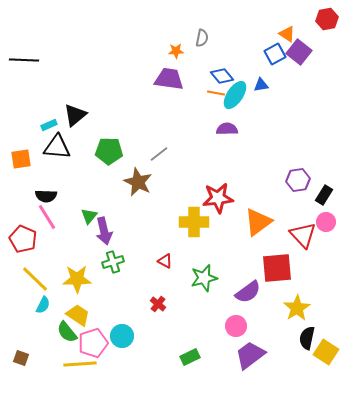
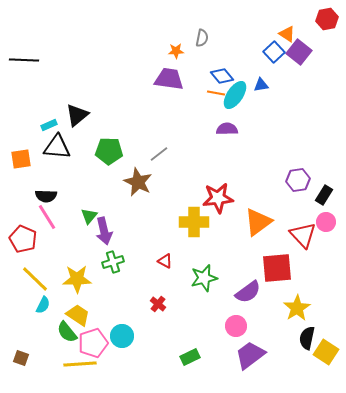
blue square at (275, 54): moved 1 px left, 2 px up; rotated 15 degrees counterclockwise
black triangle at (75, 115): moved 2 px right
